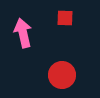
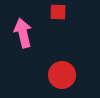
red square: moved 7 px left, 6 px up
